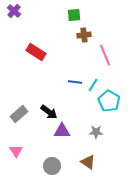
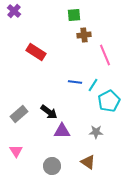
cyan pentagon: rotated 15 degrees clockwise
